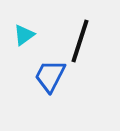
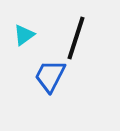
black line: moved 4 px left, 3 px up
